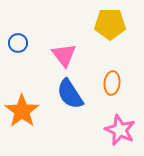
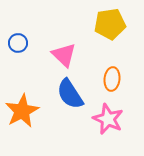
yellow pentagon: rotated 8 degrees counterclockwise
pink triangle: rotated 8 degrees counterclockwise
orange ellipse: moved 4 px up
orange star: rotated 8 degrees clockwise
pink star: moved 12 px left, 11 px up
